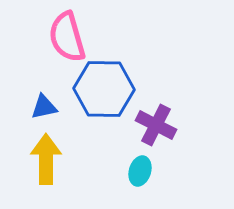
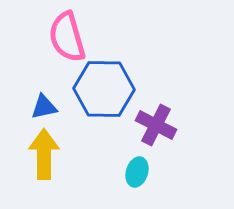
yellow arrow: moved 2 px left, 5 px up
cyan ellipse: moved 3 px left, 1 px down
